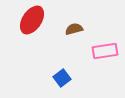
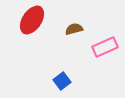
pink rectangle: moved 4 px up; rotated 15 degrees counterclockwise
blue square: moved 3 px down
